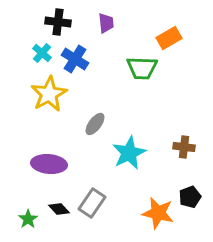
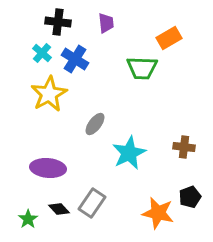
purple ellipse: moved 1 px left, 4 px down
